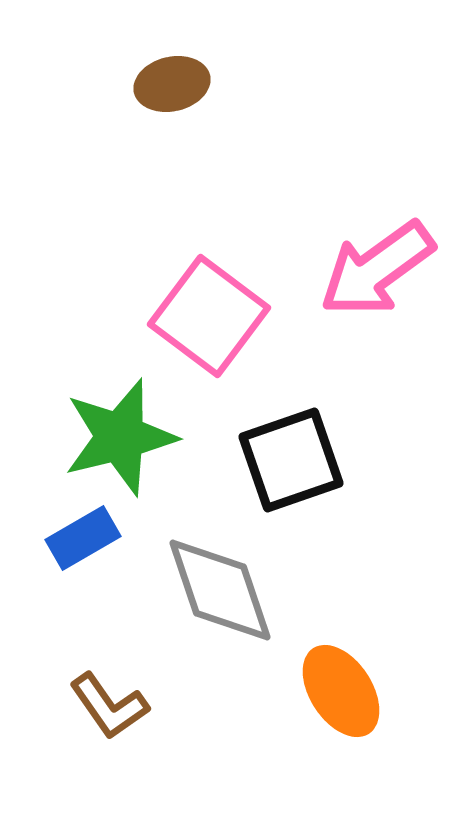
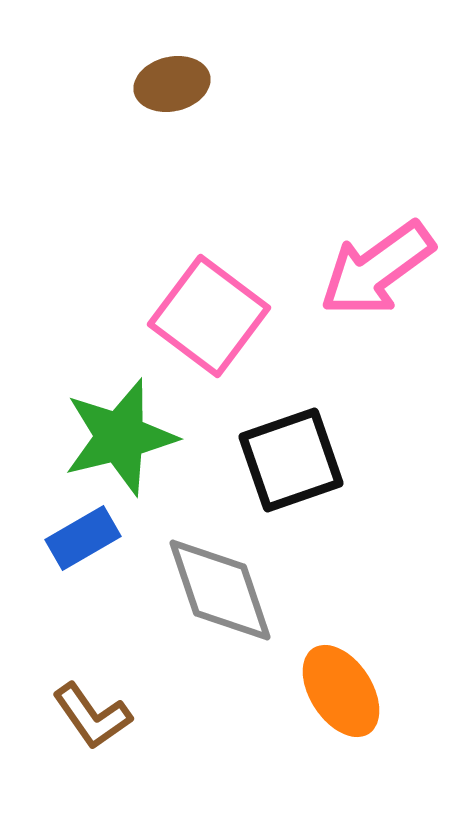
brown L-shape: moved 17 px left, 10 px down
